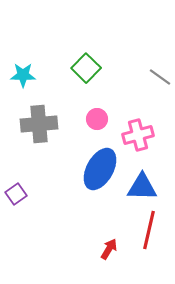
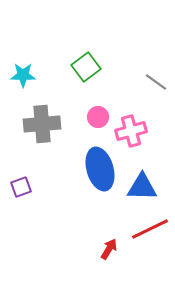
green square: moved 1 px up; rotated 8 degrees clockwise
gray line: moved 4 px left, 5 px down
pink circle: moved 1 px right, 2 px up
gray cross: moved 3 px right
pink cross: moved 7 px left, 4 px up
blue ellipse: rotated 45 degrees counterclockwise
purple square: moved 5 px right, 7 px up; rotated 15 degrees clockwise
red line: moved 1 px right, 1 px up; rotated 51 degrees clockwise
